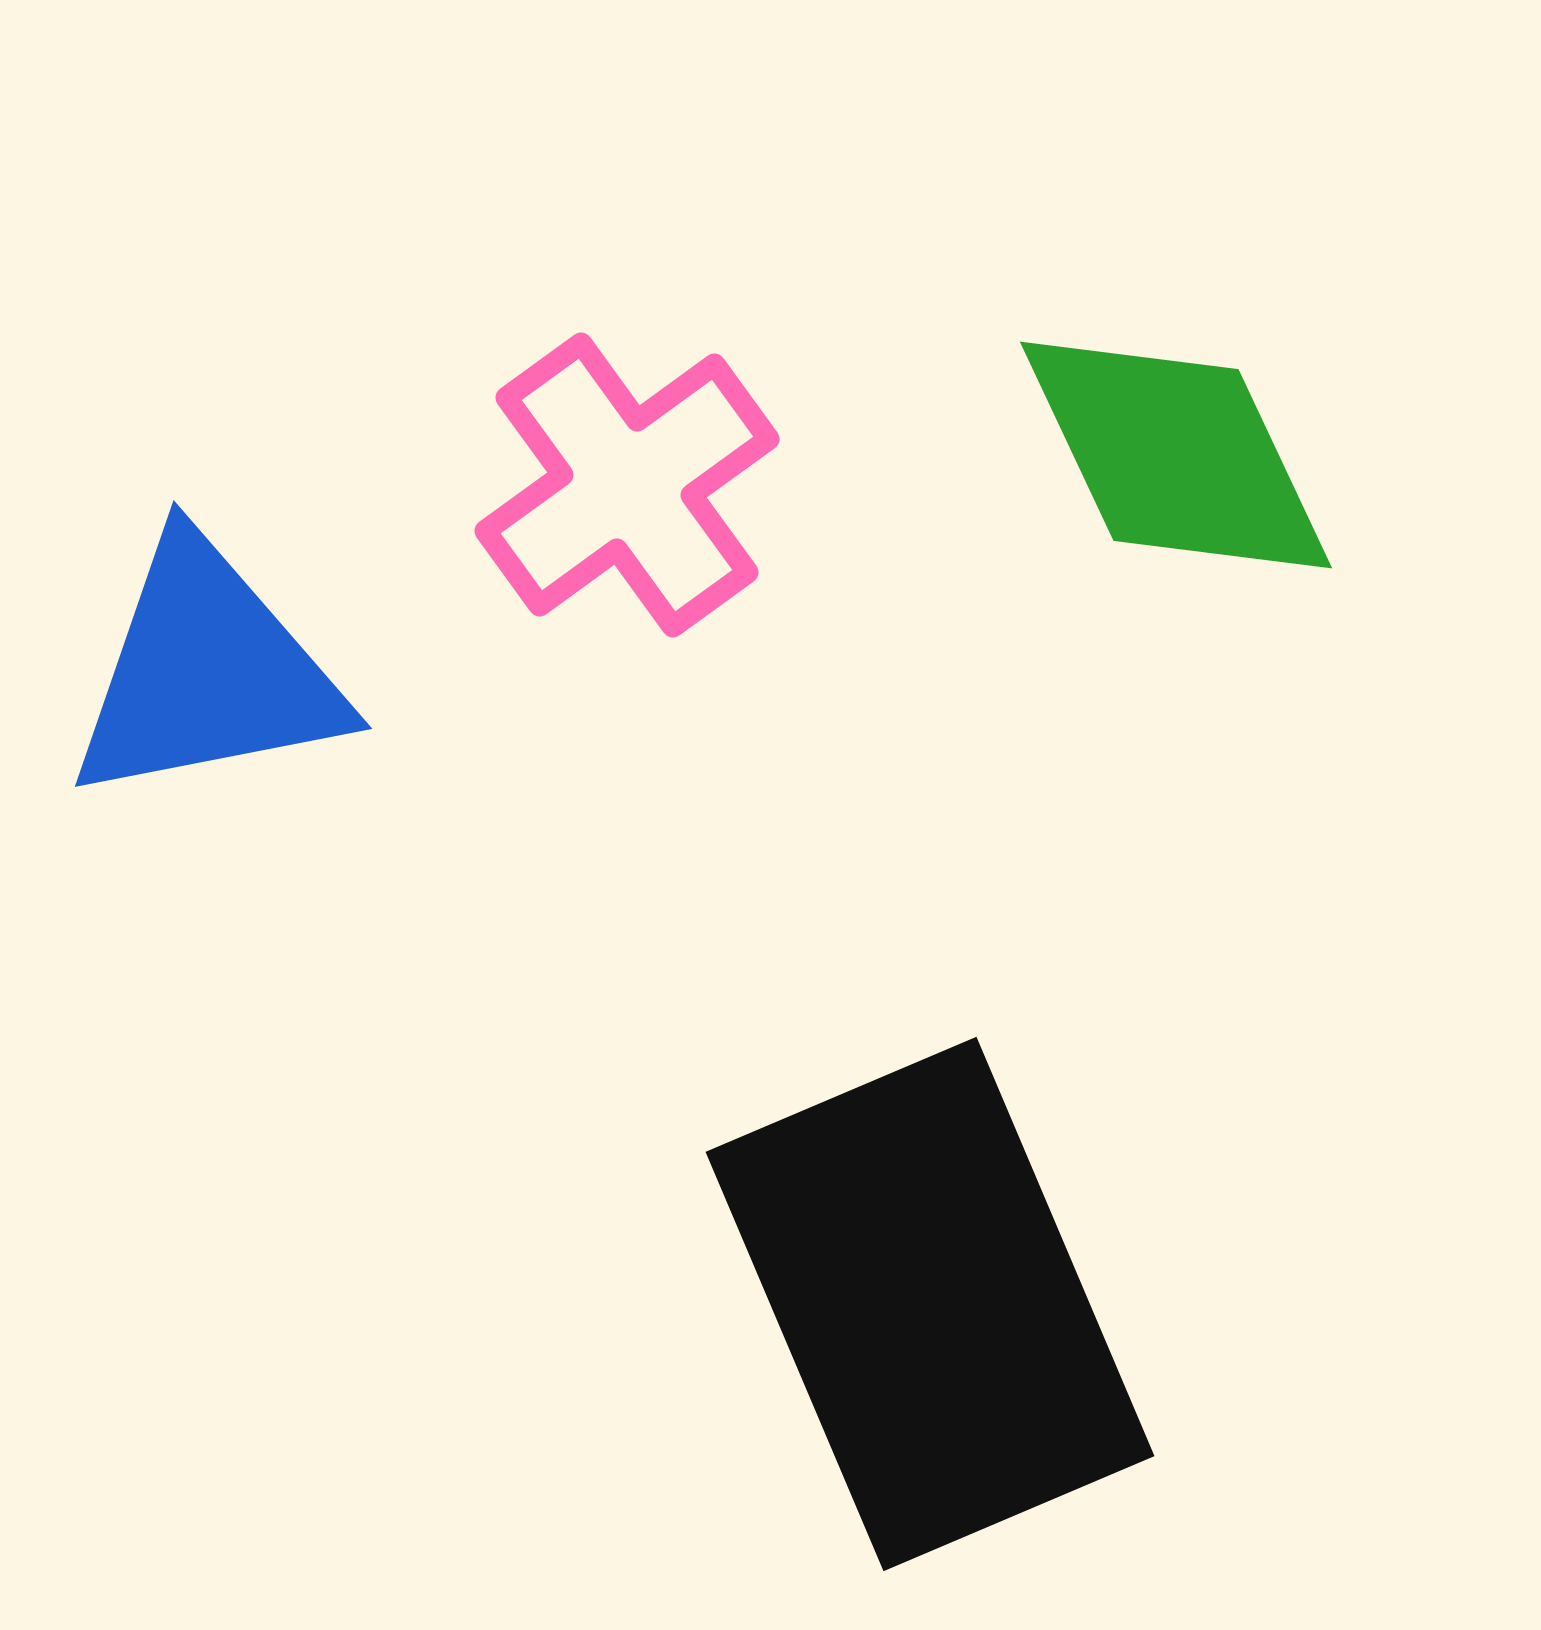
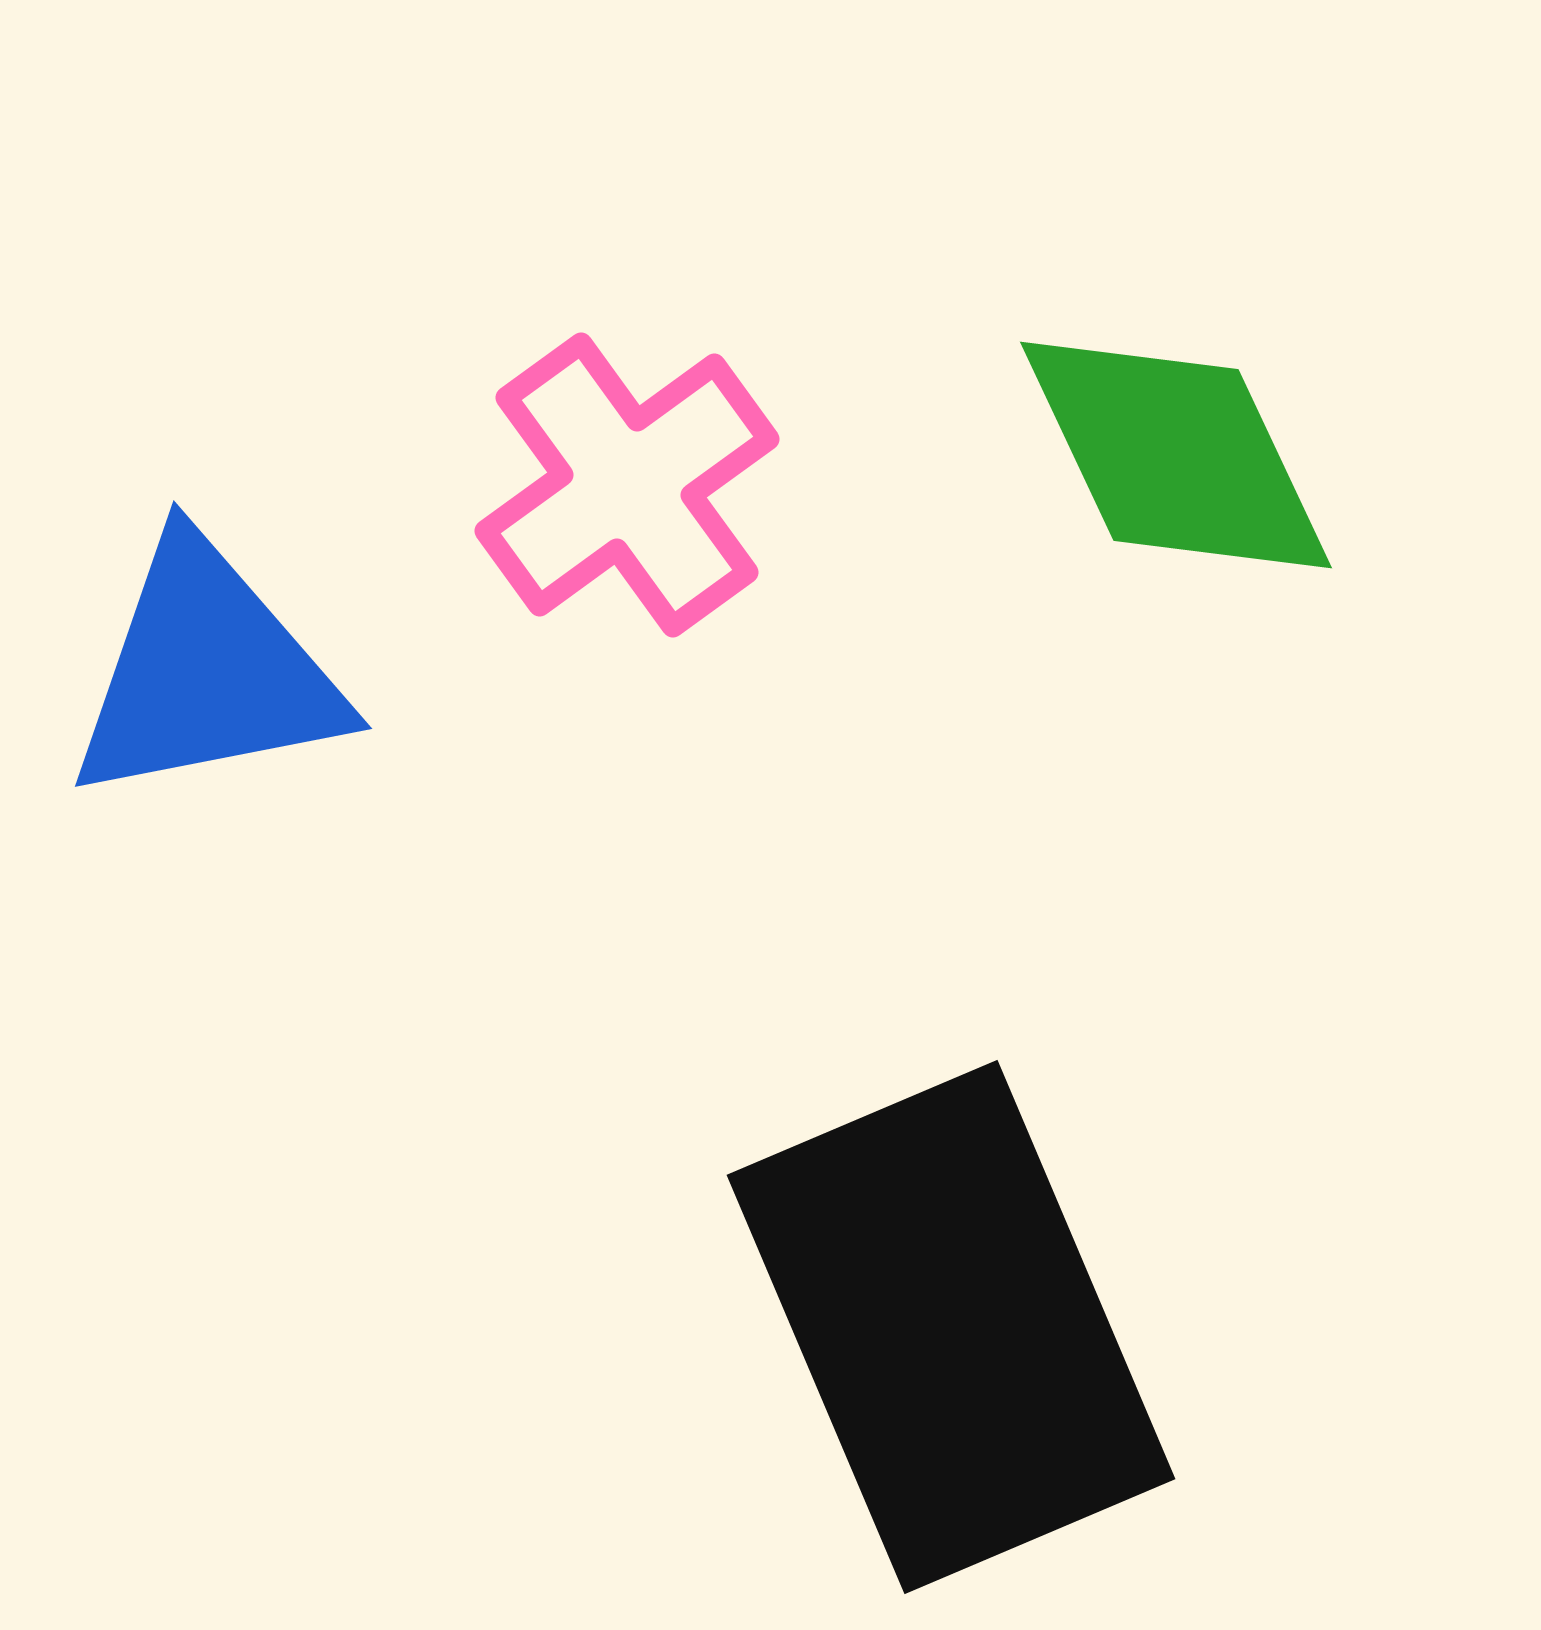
black rectangle: moved 21 px right, 23 px down
